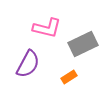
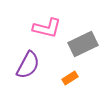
purple semicircle: moved 1 px down
orange rectangle: moved 1 px right, 1 px down
